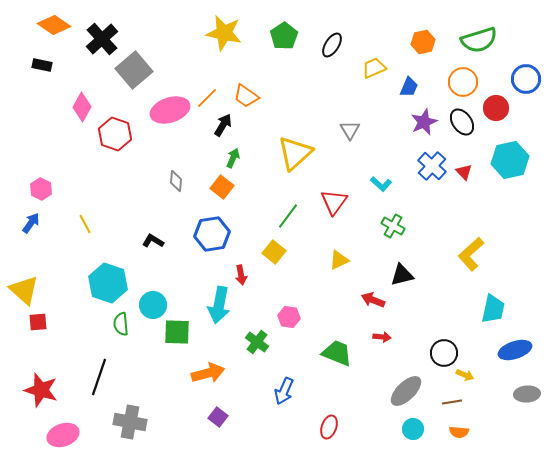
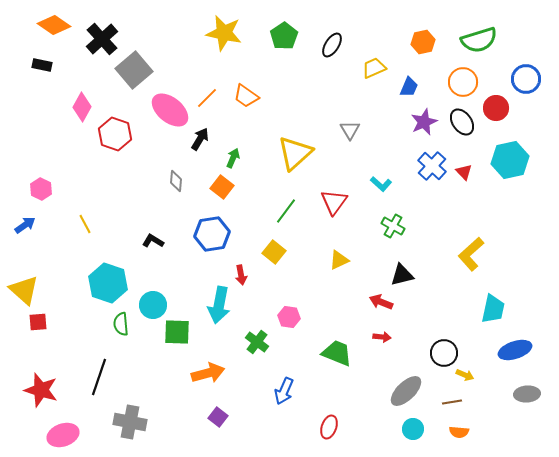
pink ellipse at (170, 110): rotated 57 degrees clockwise
black arrow at (223, 125): moved 23 px left, 14 px down
green line at (288, 216): moved 2 px left, 5 px up
blue arrow at (31, 223): moved 6 px left, 2 px down; rotated 20 degrees clockwise
red arrow at (373, 300): moved 8 px right, 2 px down
